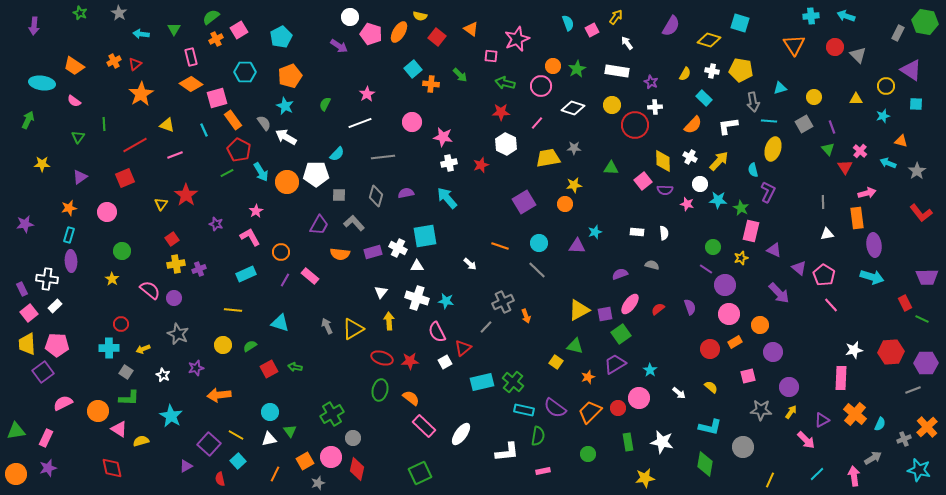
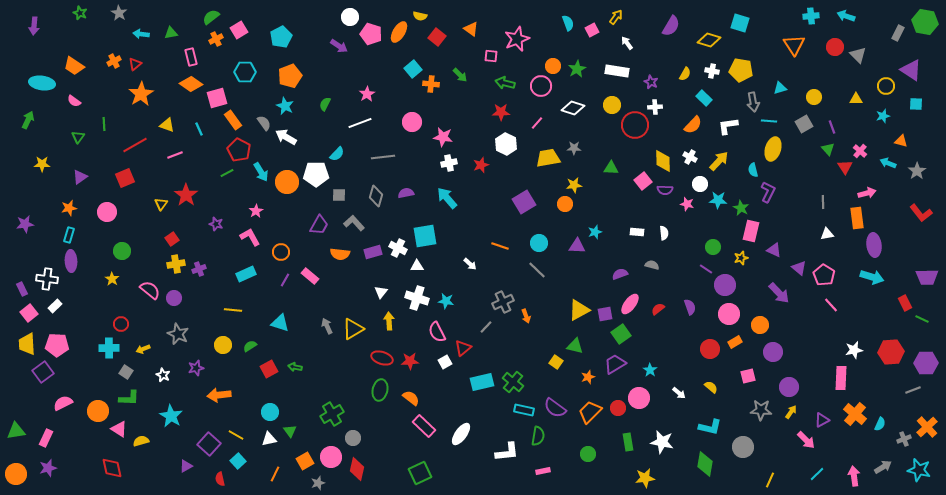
green triangle at (174, 29): moved 3 px left, 4 px down; rotated 48 degrees clockwise
cyan line at (204, 130): moved 5 px left, 1 px up
gray arrow at (873, 458): moved 10 px right, 9 px down
